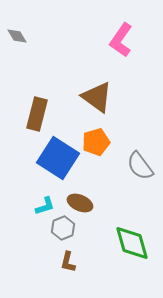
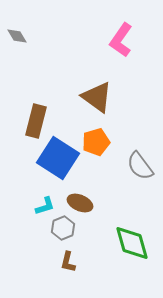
brown rectangle: moved 1 px left, 7 px down
